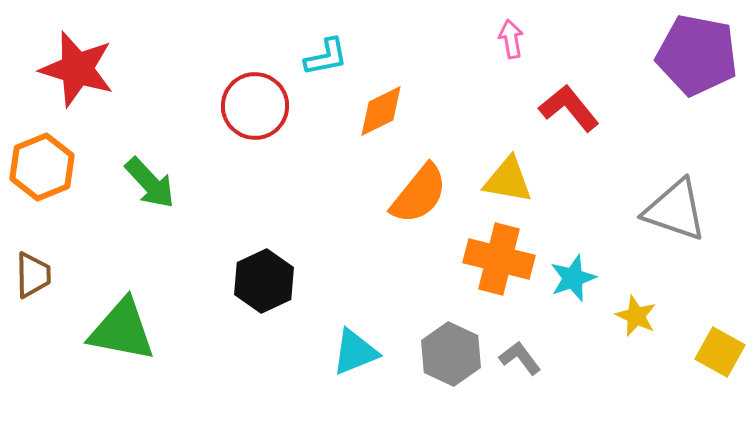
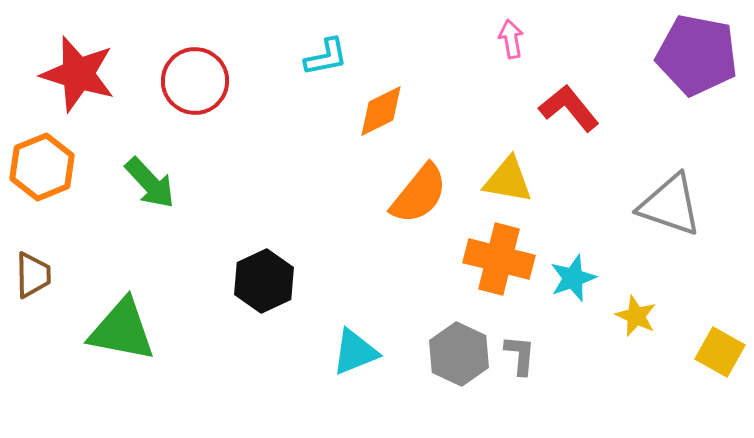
red star: moved 1 px right, 5 px down
red circle: moved 60 px left, 25 px up
gray triangle: moved 5 px left, 5 px up
gray hexagon: moved 8 px right
gray L-shape: moved 3 px up; rotated 42 degrees clockwise
